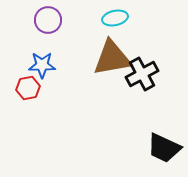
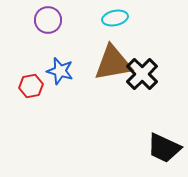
brown triangle: moved 1 px right, 5 px down
blue star: moved 18 px right, 6 px down; rotated 16 degrees clockwise
black cross: rotated 16 degrees counterclockwise
red hexagon: moved 3 px right, 2 px up
